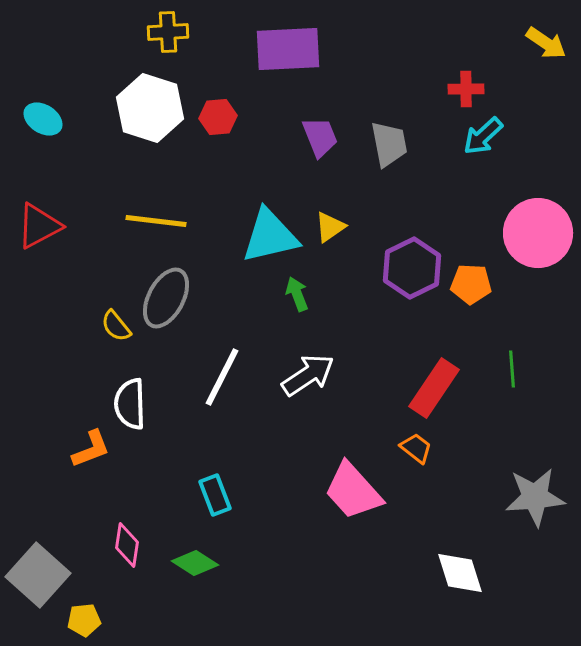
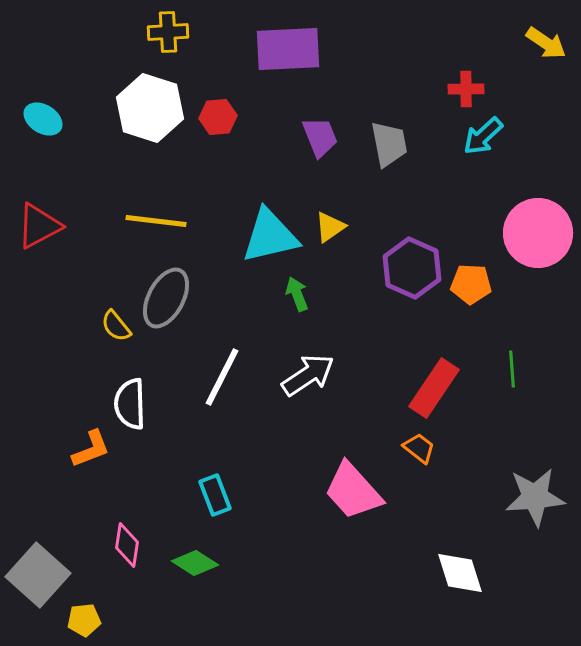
purple hexagon: rotated 10 degrees counterclockwise
orange trapezoid: moved 3 px right
